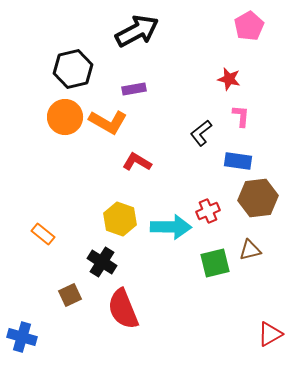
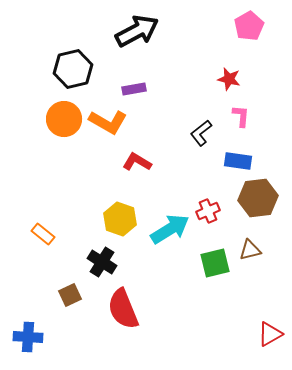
orange circle: moved 1 px left, 2 px down
cyan arrow: moved 1 px left, 2 px down; rotated 33 degrees counterclockwise
blue cross: moved 6 px right; rotated 12 degrees counterclockwise
